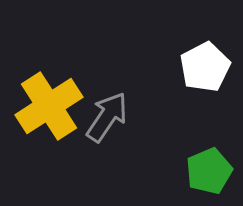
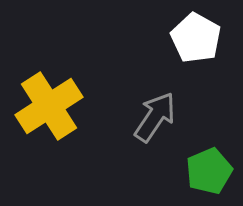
white pentagon: moved 9 px left, 29 px up; rotated 15 degrees counterclockwise
gray arrow: moved 48 px right
